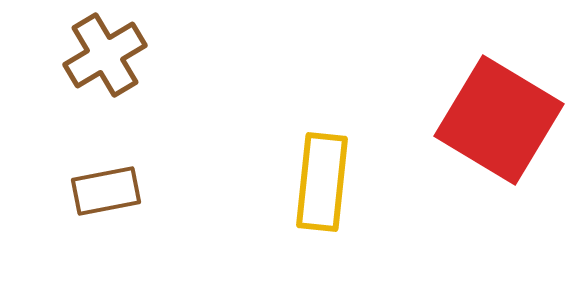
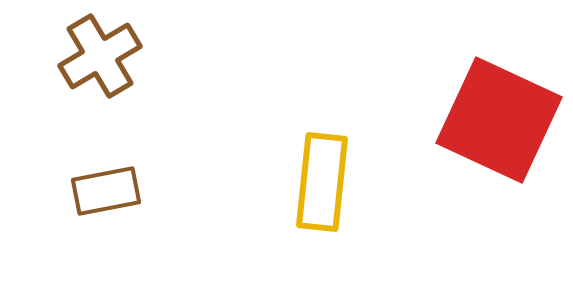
brown cross: moved 5 px left, 1 px down
red square: rotated 6 degrees counterclockwise
